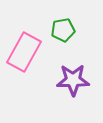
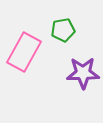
purple star: moved 10 px right, 7 px up
